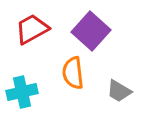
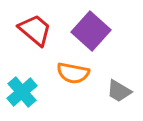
red trapezoid: moved 3 px right, 1 px down; rotated 69 degrees clockwise
orange semicircle: rotated 72 degrees counterclockwise
cyan cross: rotated 28 degrees counterclockwise
